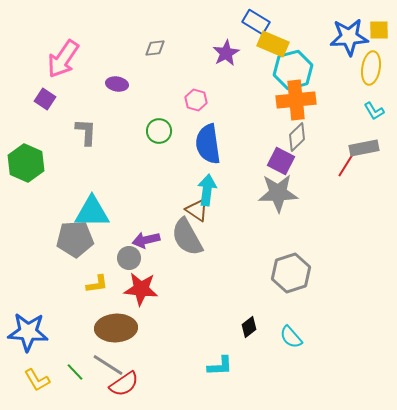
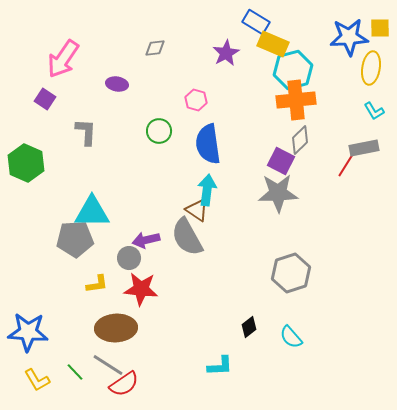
yellow square at (379, 30): moved 1 px right, 2 px up
gray diamond at (297, 137): moved 3 px right, 3 px down
